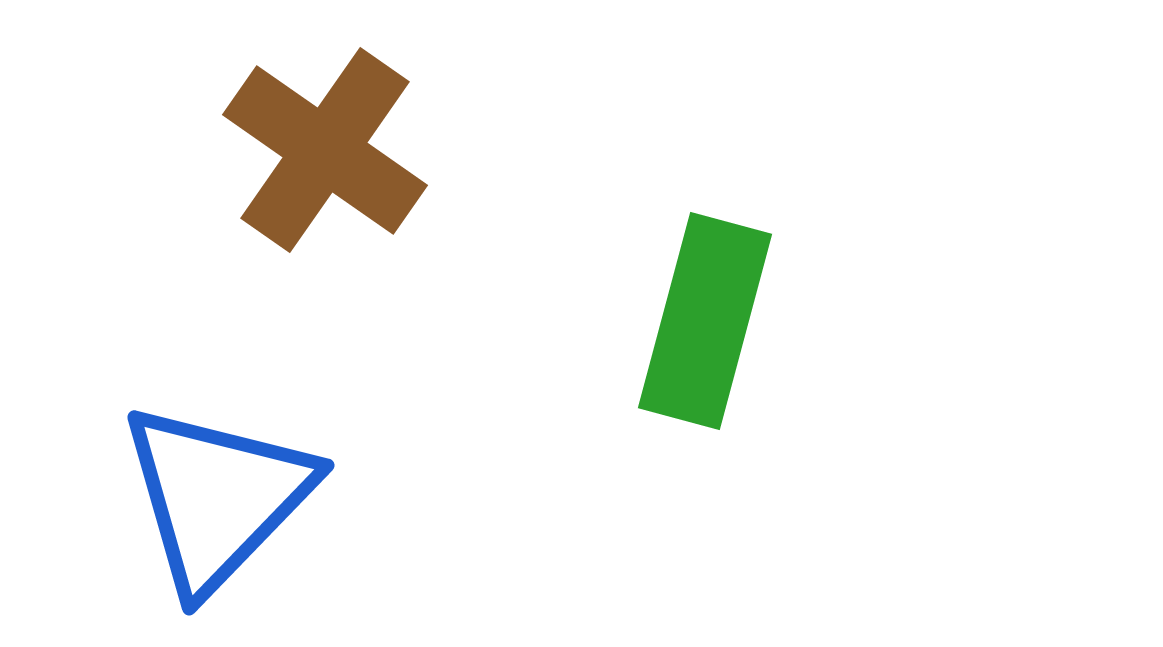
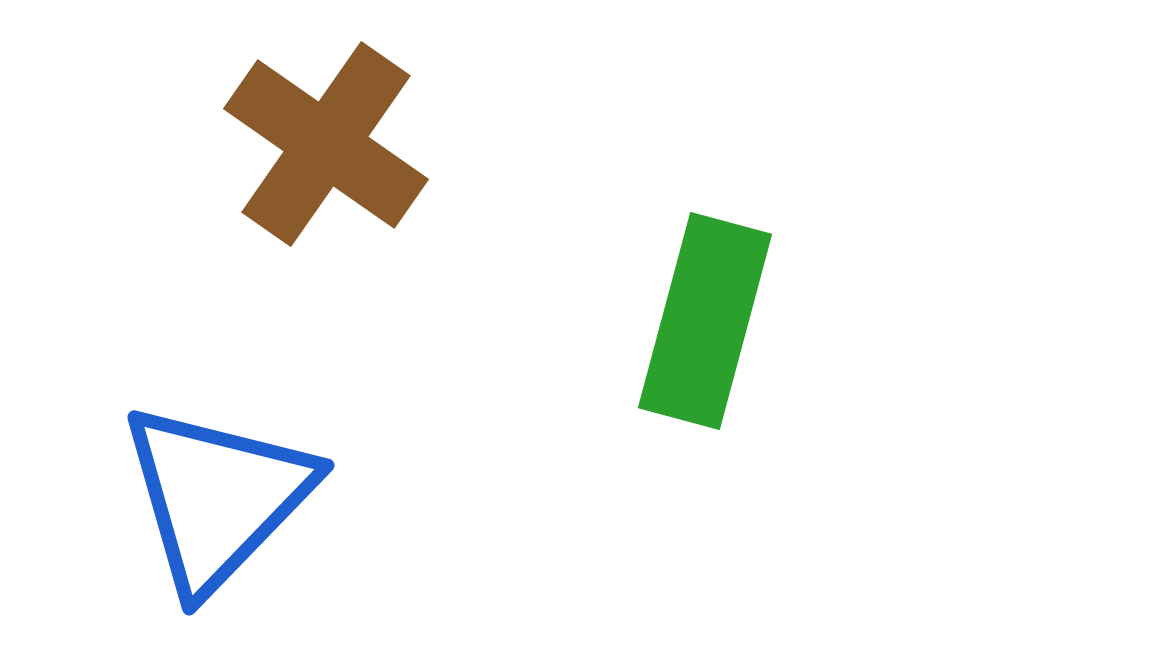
brown cross: moved 1 px right, 6 px up
